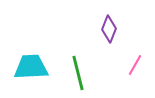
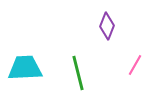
purple diamond: moved 2 px left, 3 px up
cyan trapezoid: moved 6 px left, 1 px down
